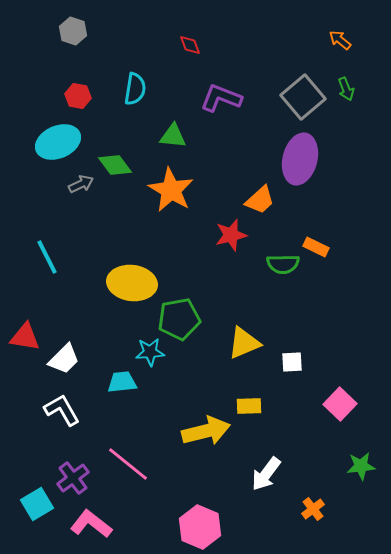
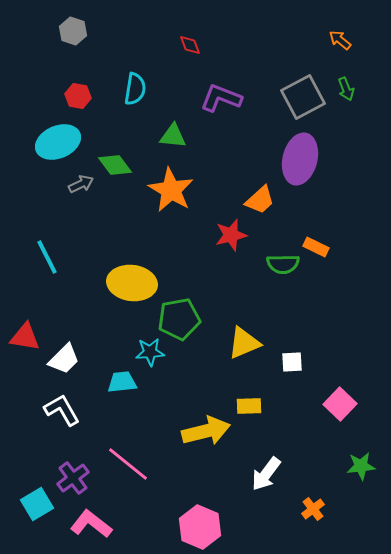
gray square: rotated 12 degrees clockwise
